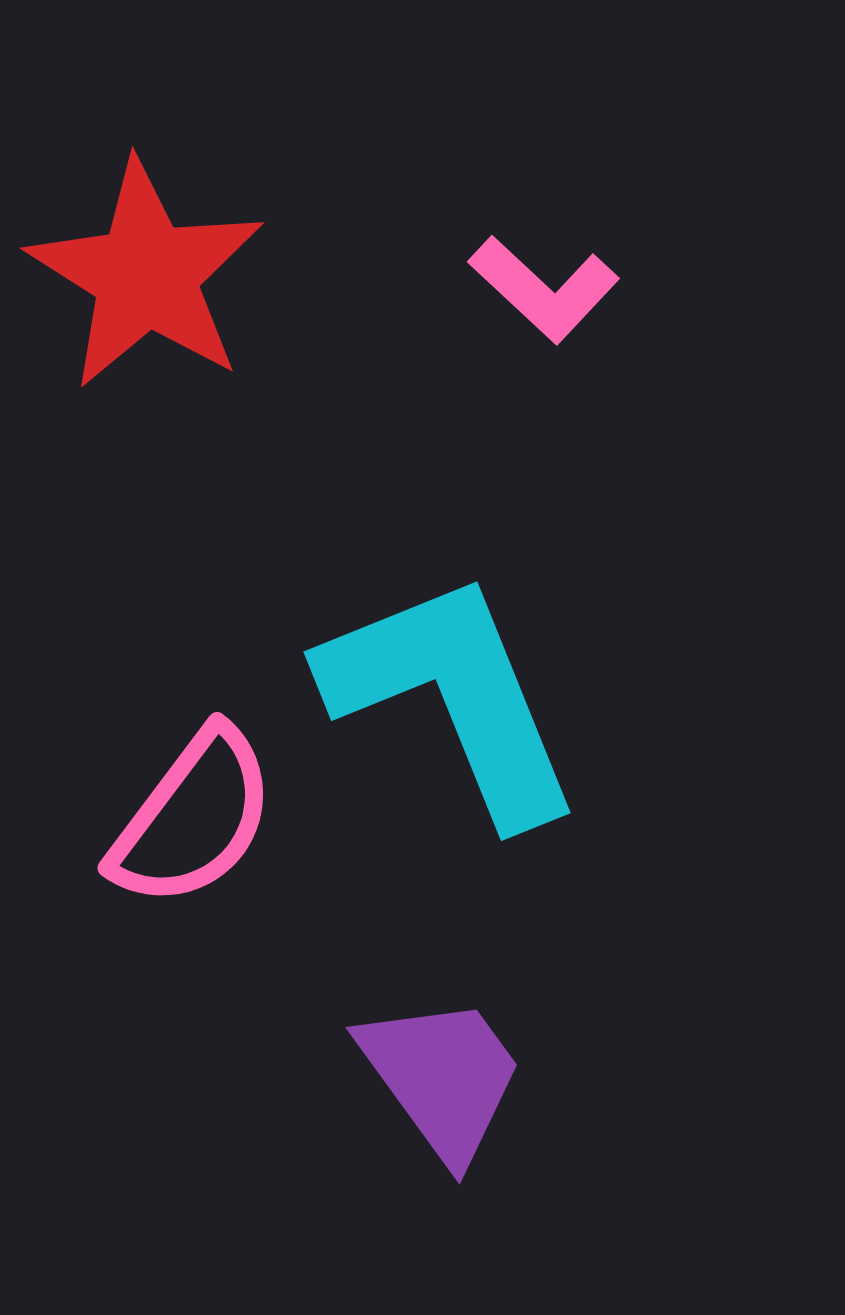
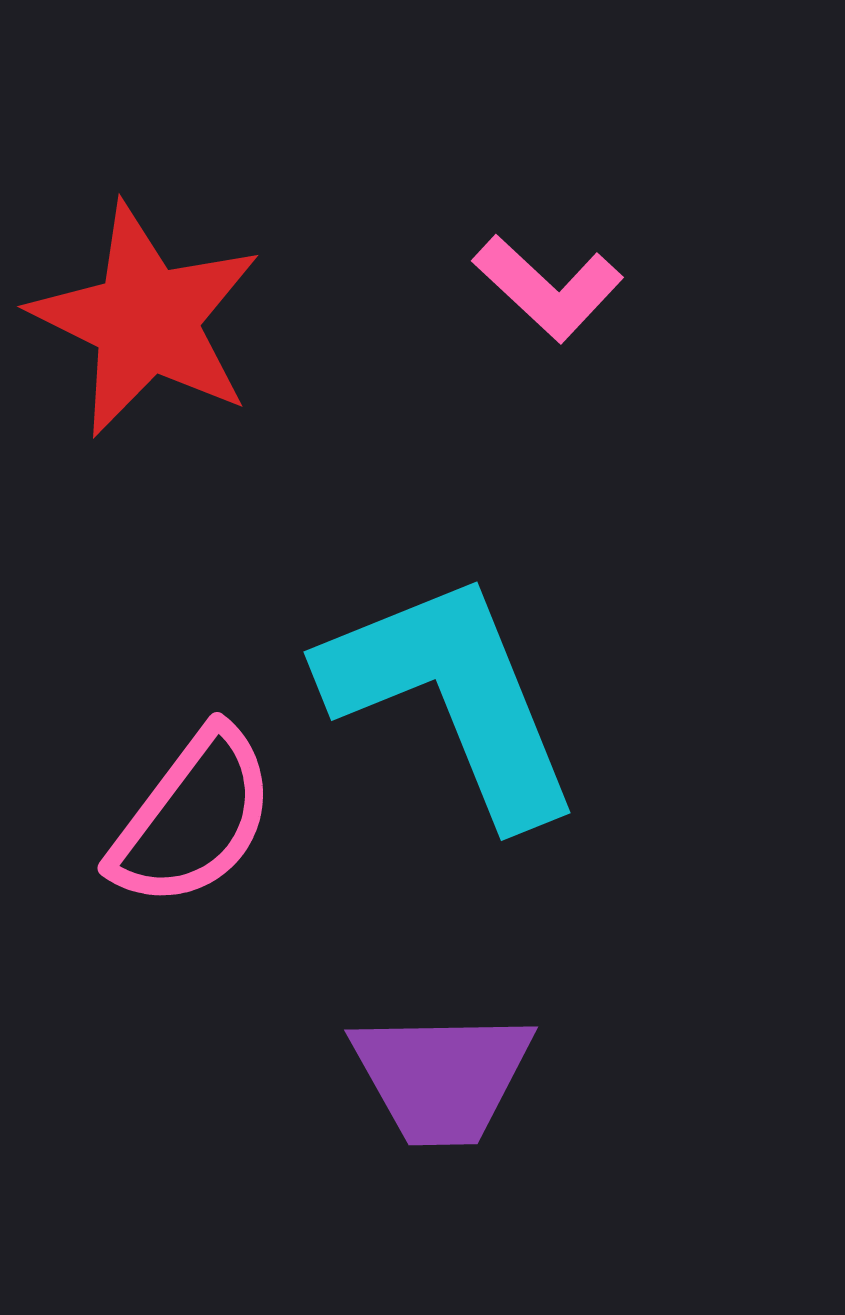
red star: moved 45 px down; rotated 6 degrees counterclockwise
pink L-shape: moved 4 px right, 1 px up
purple trapezoid: rotated 125 degrees clockwise
